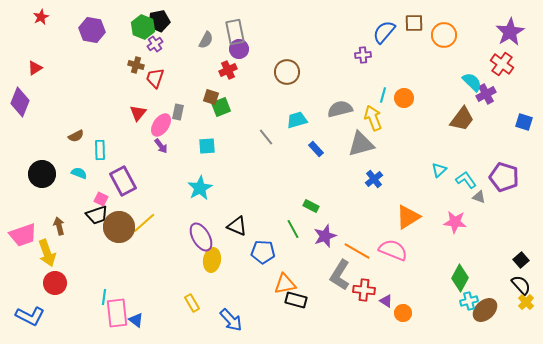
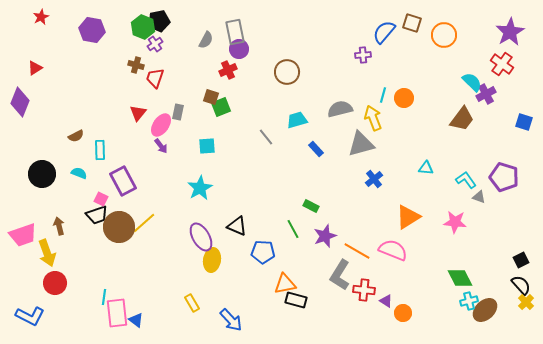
brown square at (414, 23): moved 2 px left; rotated 18 degrees clockwise
cyan triangle at (439, 170): moved 13 px left, 2 px up; rotated 49 degrees clockwise
black square at (521, 260): rotated 14 degrees clockwise
green diamond at (460, 278): rotated 56 degrees counterclockwise
